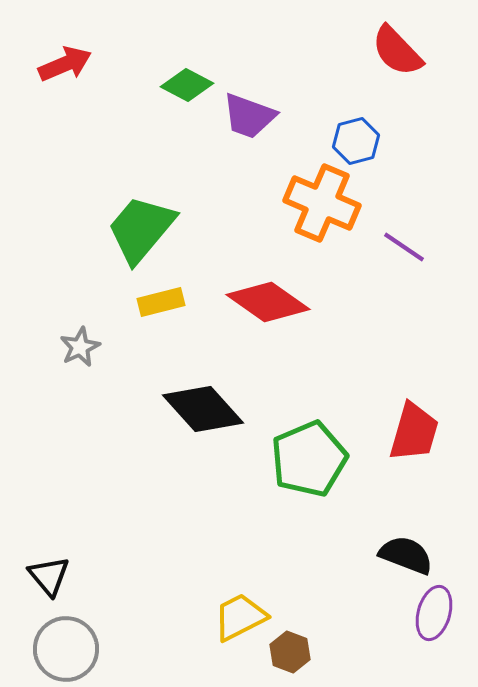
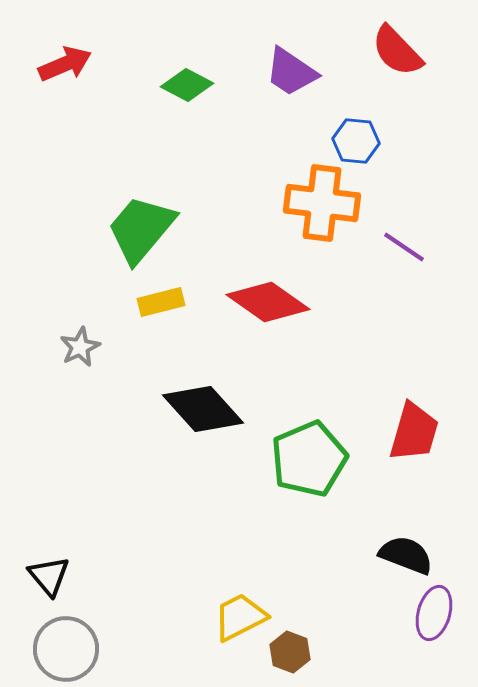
purple trapezoid: moved 42 px right, 44 px up; rotated 14 degrees clockwise
blue hexagon: rotated 21 degrees clockwise
orange cross: rotated 16 degrees counterclockwise
